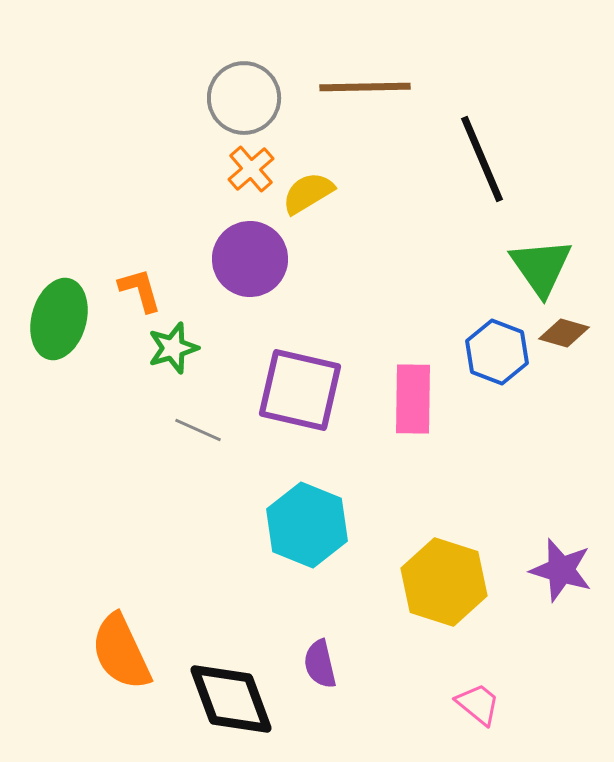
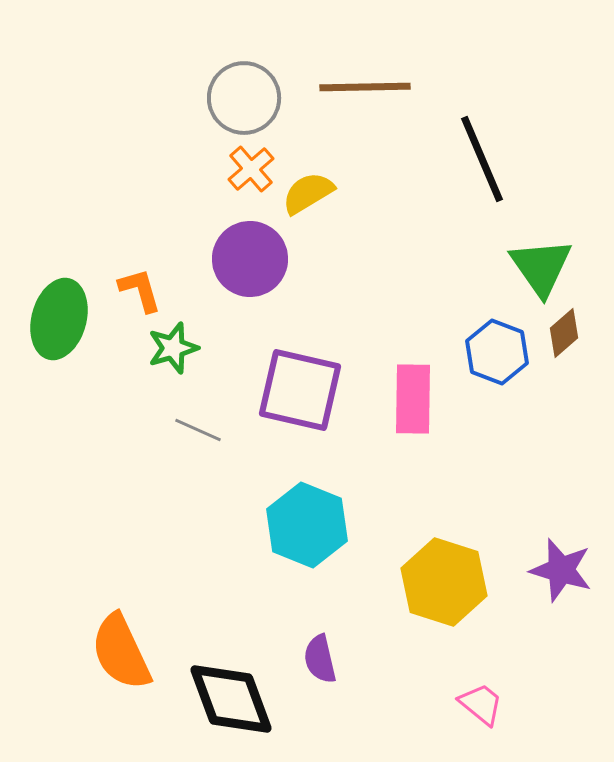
brown diamond: rotated 57 degrees counterclockwise
purple semicircle: moved 5 px up
pink trapezoid: moved 3 px right
